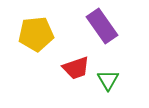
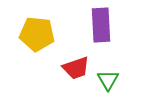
purple rectangle: moved 1 px left, 1 px up; rotated 32 degrees clockwise
yellow pentagon: moved 1 px right; rotated 12 degrees clockwise
